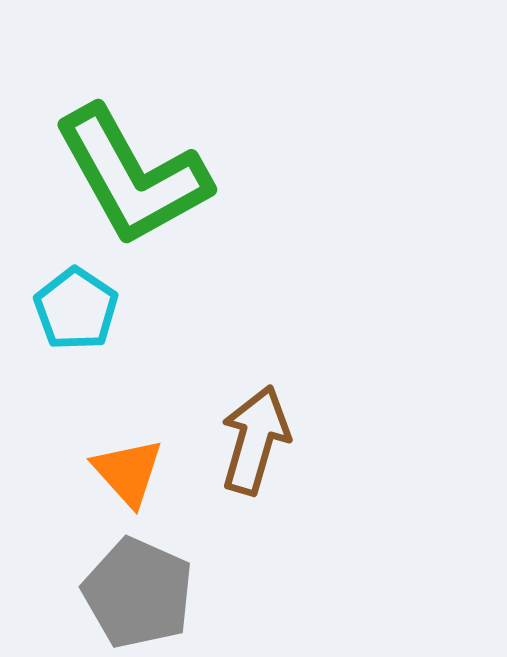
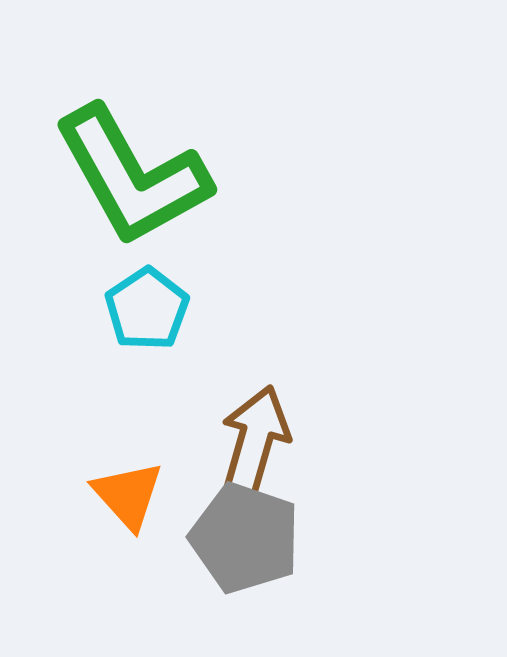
cyan pentagon: moved 71 px right; rotated 4 degrees clockwise
orange triangle: moved 23 px down
gray pentagon: moved 107 px right, 55 px up; rotated 5 degrees counterclockwise
